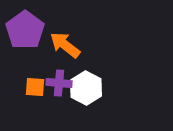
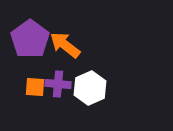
purple pentagon: moved 5 px right, 9 px down
purple cross: moved 1 px left, 1 px down
white hexagon: moved 4 px right; rotated 8 degrees clockwise
